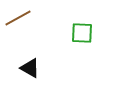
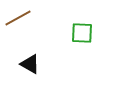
black triangle: moved 4 px up
